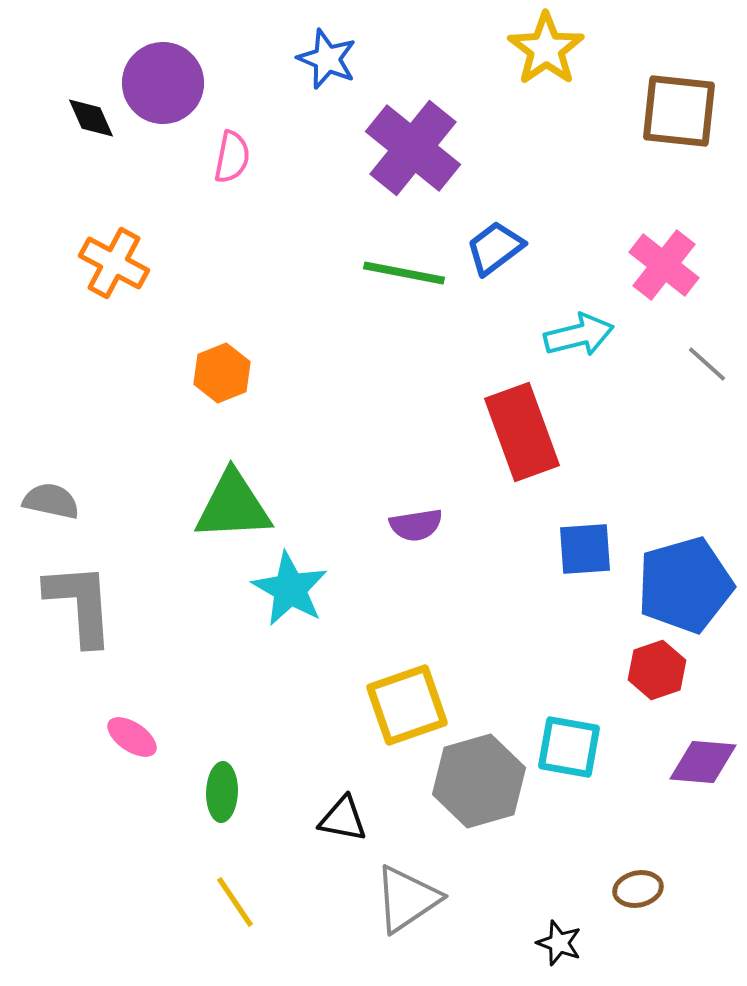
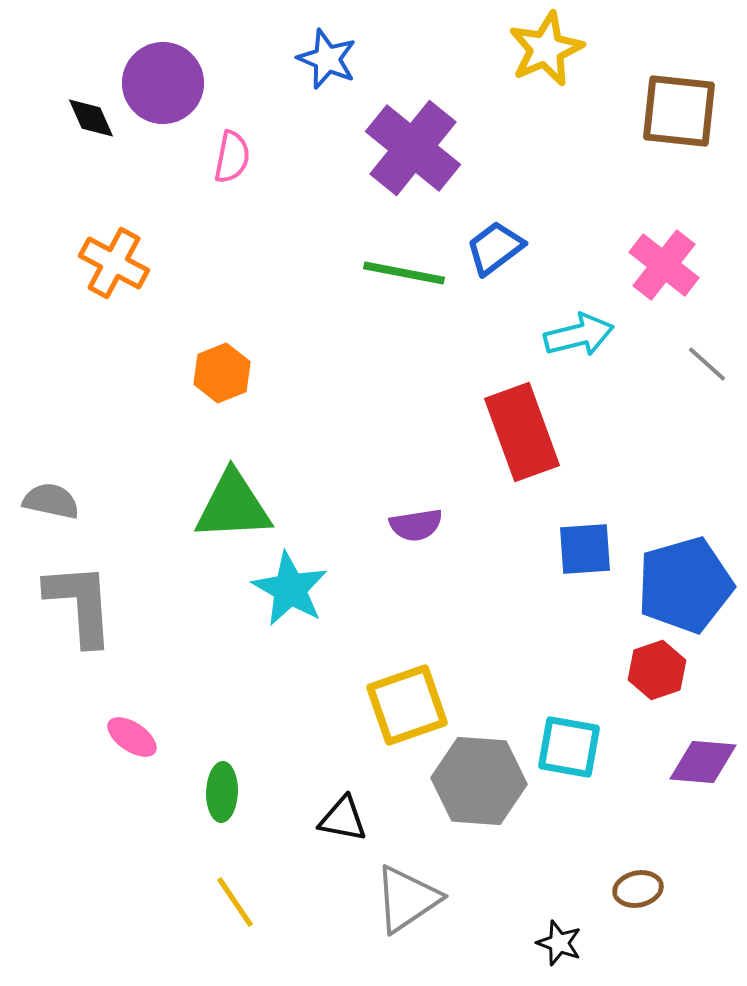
yellow star: rotated 12 degrees clockwise
gray hexagon: rotated 20 degrees clockwise
